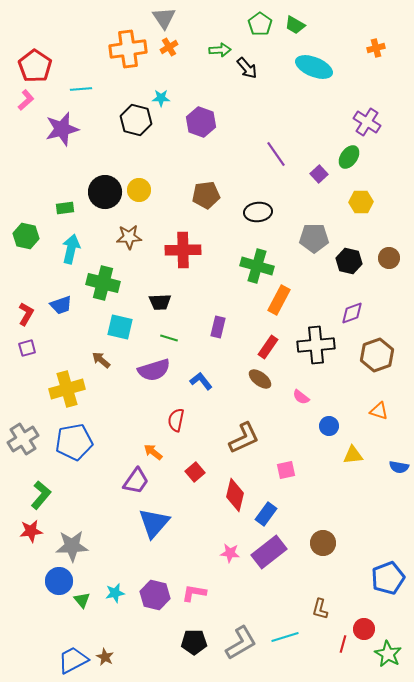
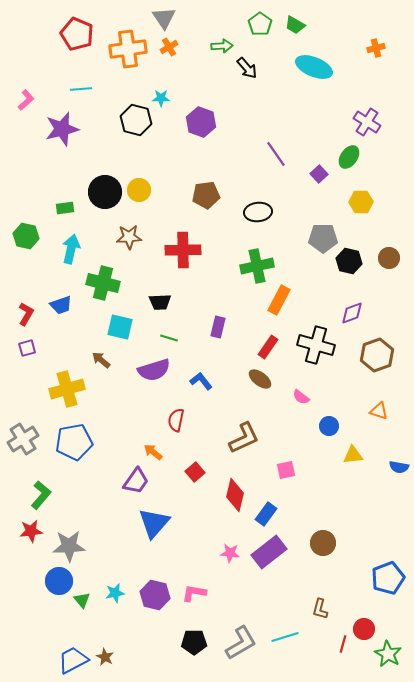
green arrow at (220, 50): moved 2 px right, 4 px up
red pentagon at (35, 66): moved 42 px right, 32 px up; rotated 12 degrees counterclockwise
gray pentagon at (314, 238): moved 9 px right
green cross at (257, 266): rotated 28 degrees counterclockwise
black cross at (316, 345): rotated 21 degrees clockwise
gray star at (72, 546): moved 3 px left
